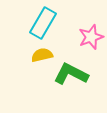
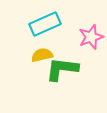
cyan rectangle: moved 2 px right, 1 px down; rotated 36 degrees clockwise
green L-shape: moved 9 px left, 5 px up; rotated 20 degrees counterclockwise
